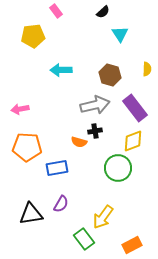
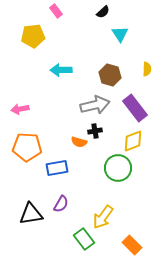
orange rectangle: rotated 72 degrees clockwise
